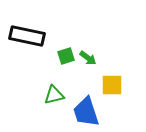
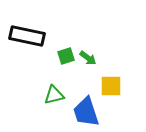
yellow square: moved 1 px left, 1 px down
